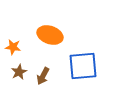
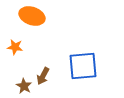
orange ellipse: moved 18 px left, 19 px up
orange star: moved 2 px right
brown star: moved 5 px right, 14 px down; rotated 14 degrees counterclockwise
